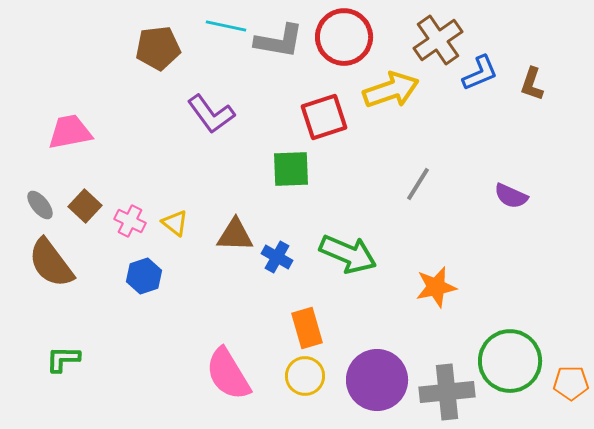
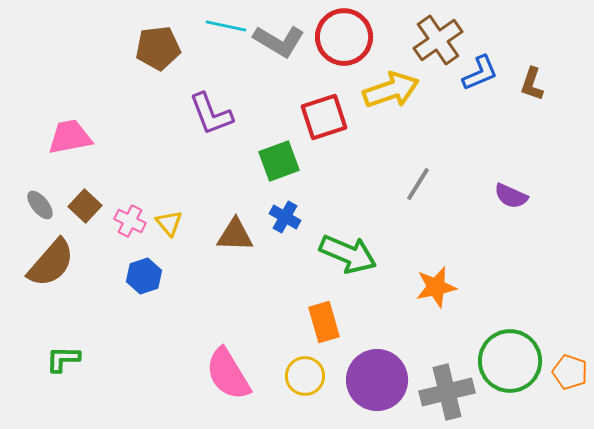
gray L-shape: rotated 21 degrees clockwise
purple L-shape: rotated 15 degrees clockwise
pink trapezoid: moved 5 px down
green square: moved 12 px left, 8 px up; rotated 18 degrees counterclockwise
yellow triangle: moved 6 px left; rotated 12 degrees clockwise
blue cross: moved 8 px right, 40 px up
brown semicircle: rotated 102 degrees counterclockwise
orange rectangle: moved 17 px right, 6 px up
orange pentagon: moved 1 px left, 11 px up; rotated 20 degrees clockwise
gray cross: rotated 8 degrees counterclockwise
